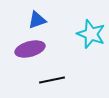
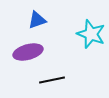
purple ellipse: moved 2 px left, 3 px down
